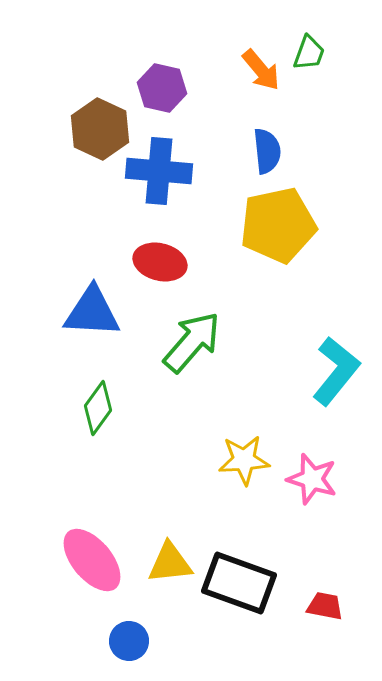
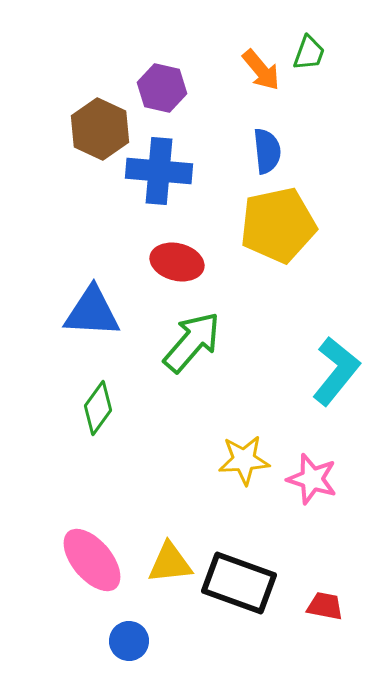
red ellipse: moved 17 px right
